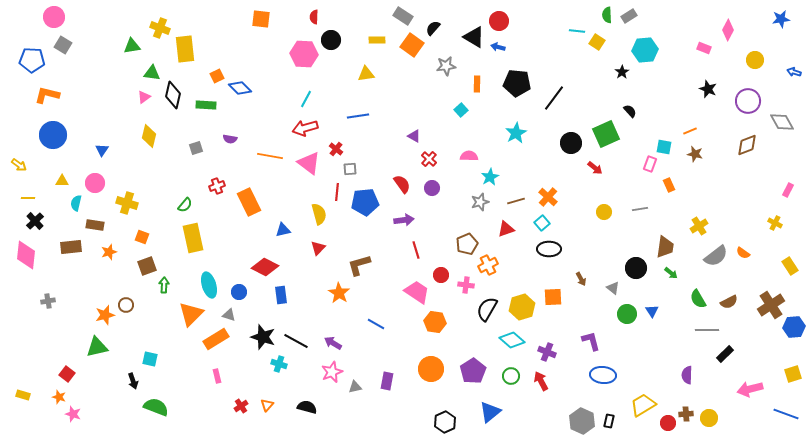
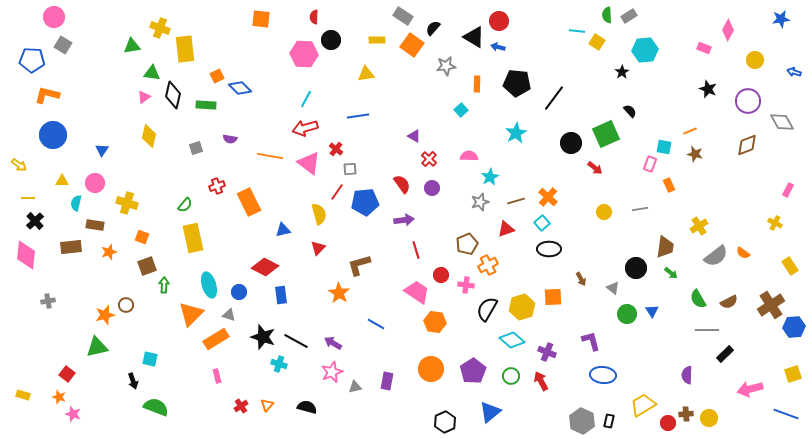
red line at (337, 192): rotated 30 degrees clockwise
